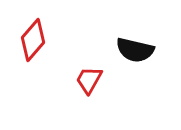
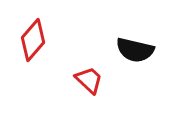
red trapezoid: rotated 104 degrees clockwise
